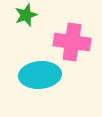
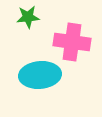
green star: moved 2 px right, 2 px down; rotated 15 degrees clockwise
